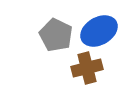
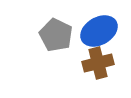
brown cross: moved 11 px right, 5 px up
